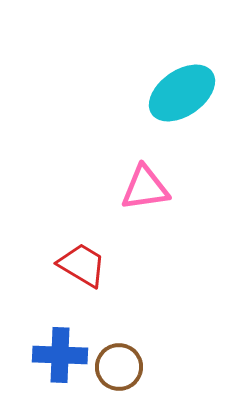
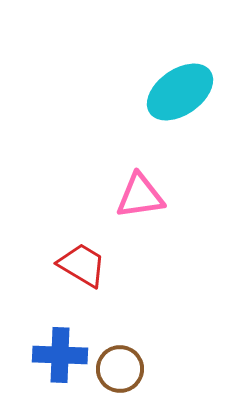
cyan ellipse: moved 2 px left, 1 px up
pink triangle: moved 5 px left, 8 px down
brown circle: moved 1 px right, 2 px down
